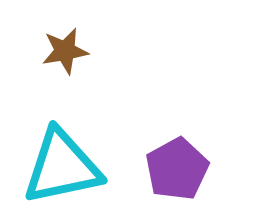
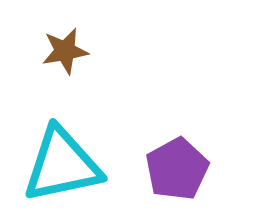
cyan triangle: moved 2 px up
